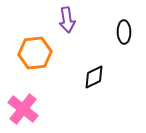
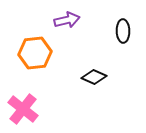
purple arrow: rotated 95 degrees counterclockwise
black ellipse: moved 1 px left, 1 px up
black diamond: rotated 50 degrees clockwise
